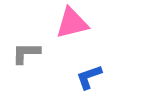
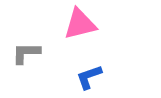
pink triangle: moved 8 px right, 1 px down
